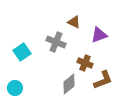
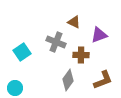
brown cross: moved 4 px left, 8 px up; rotated 21 degrees counterclockwise
gray diamond: moved 1 px left, 4 px up; rotated 15 degrees counterclockwise
